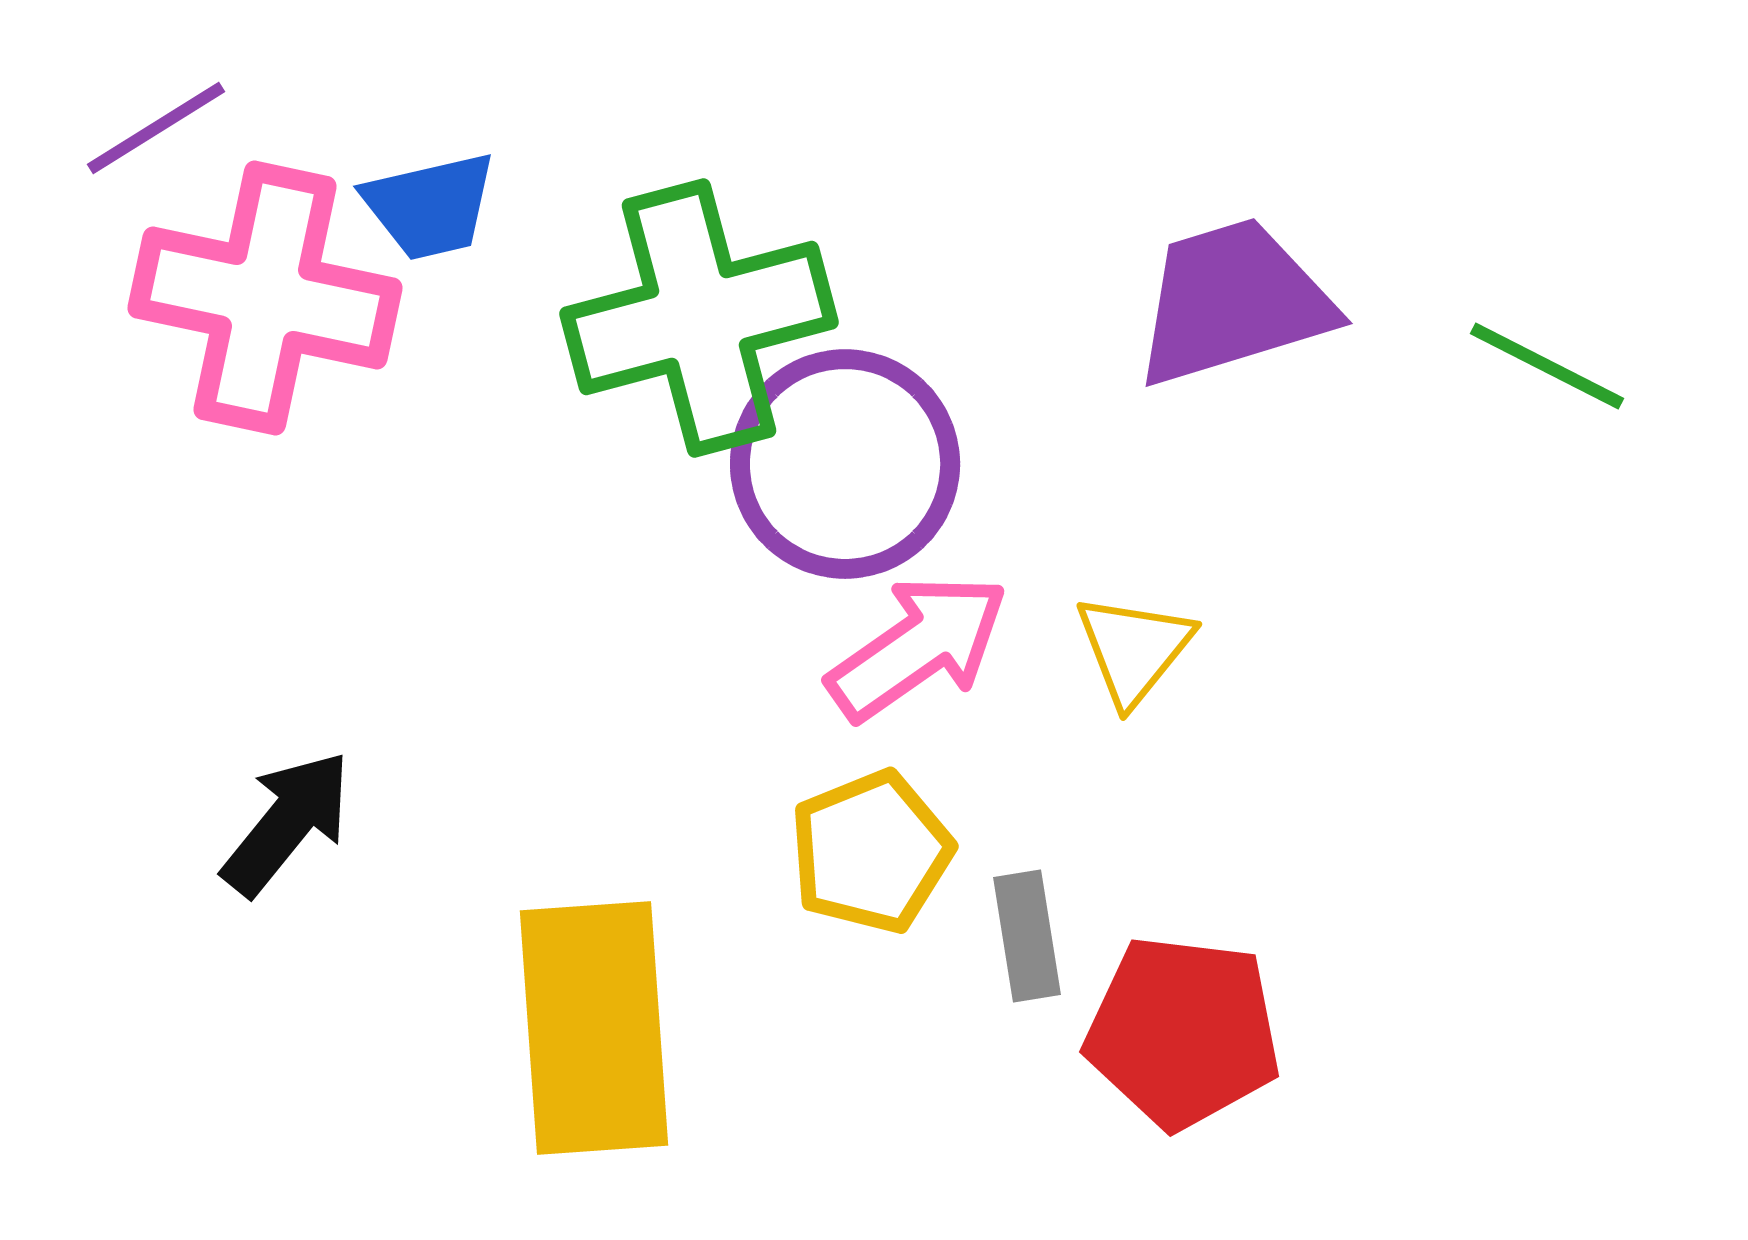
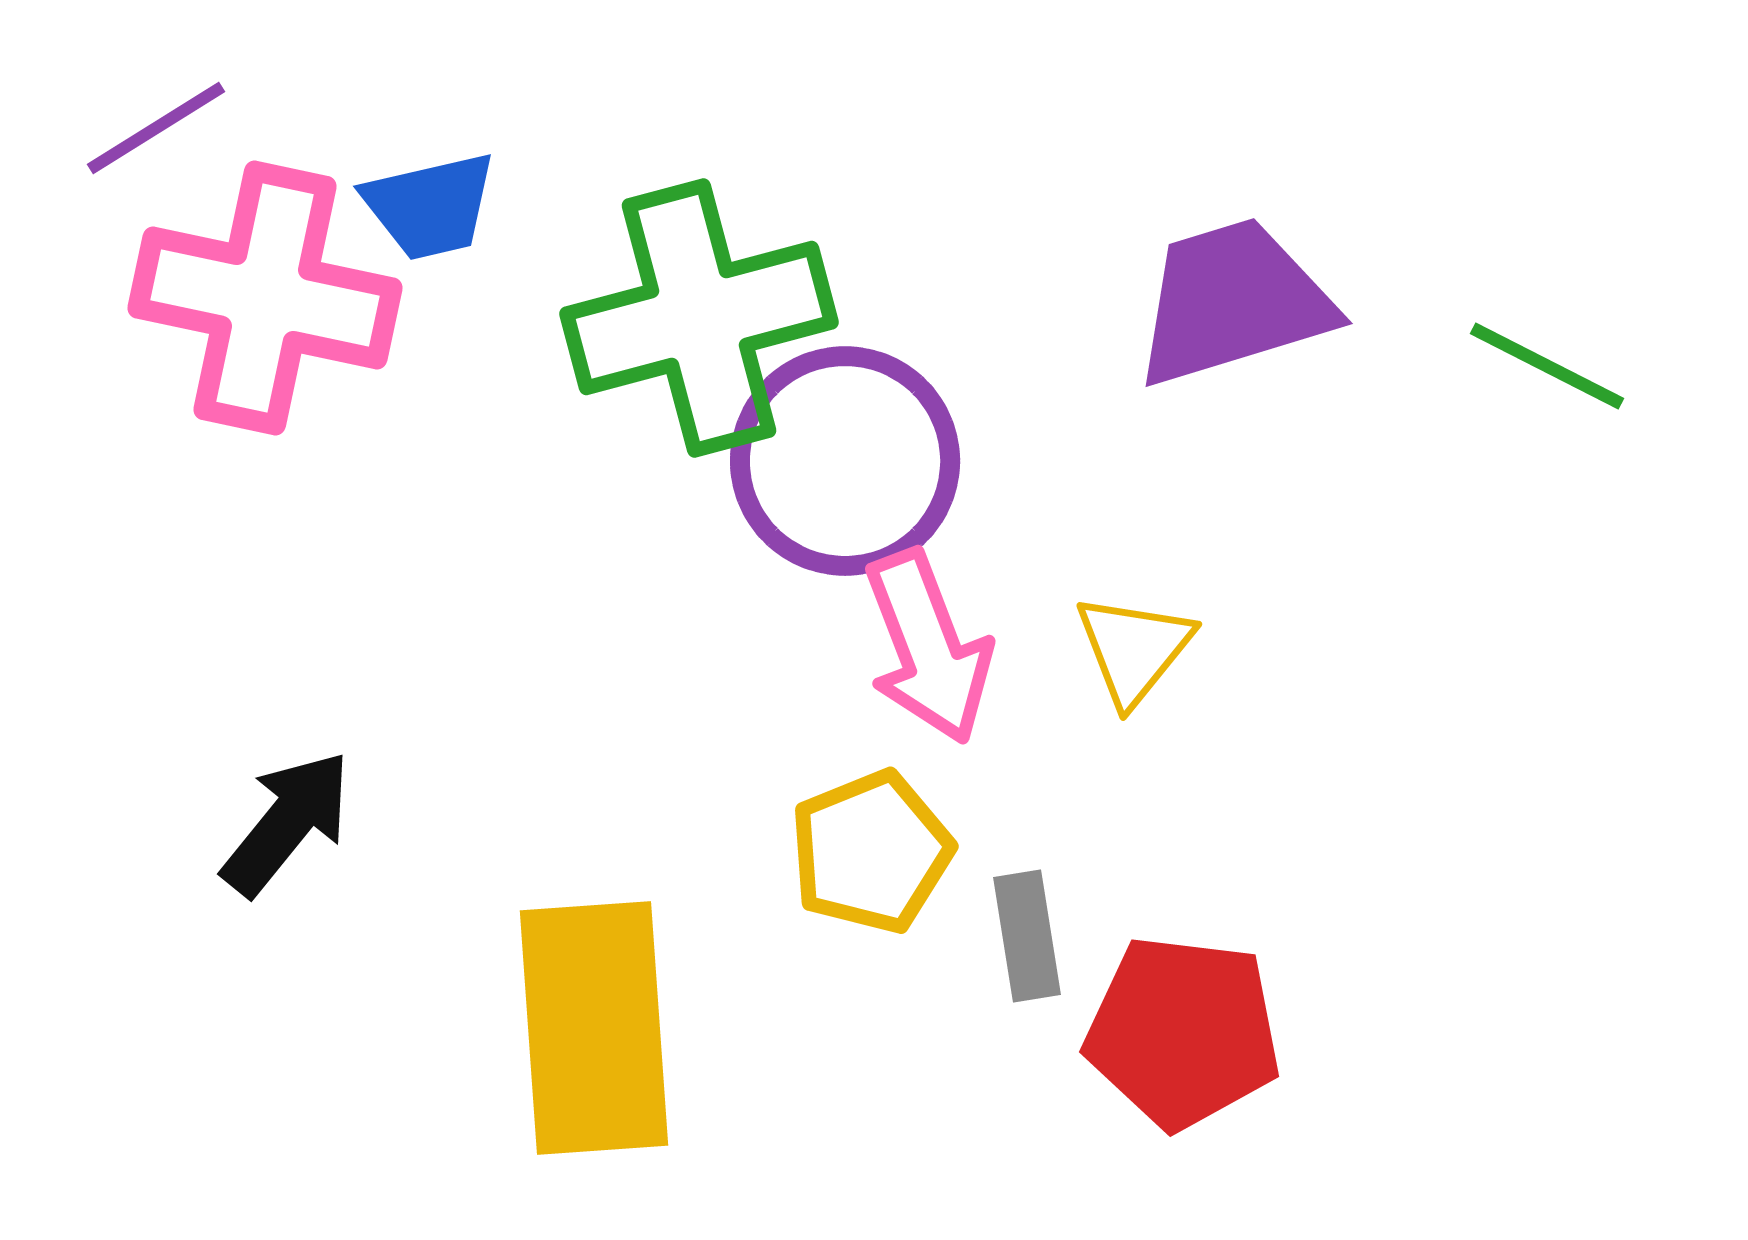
purple circle: moved 3 px up
pink arrow: moved 10 px right; rotated 104 degrees clockwise
